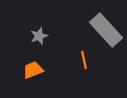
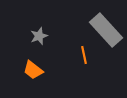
orange line: moved 5 px up
orange trapezoid: rotated 120 degrees counterclockwise
